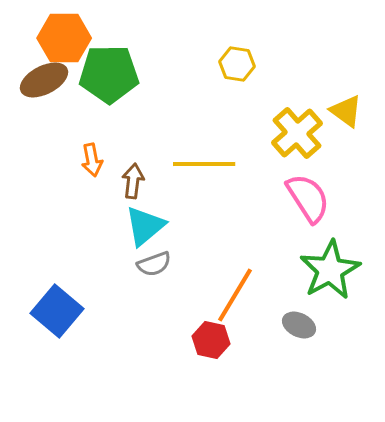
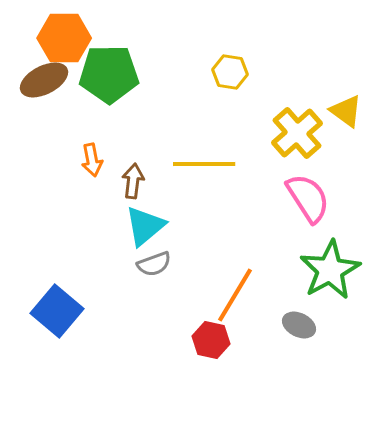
yellow hexagon: moved 7 px left, 8 px down
